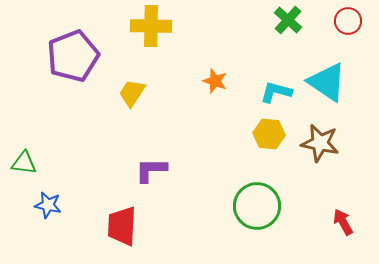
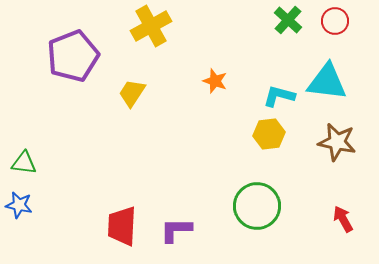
red circle: moved 13 px left
yellow cross: rotated 30 degrees counterclockwise
cyan triangle: rotated 27 degrees counterclockwise
cyan L-shape: moved 3 px right, 4 px down
yellow hexagon: rotated 12 degrees counterclockwise
brown star: moved 17 px right, 1 px up
purple L-shape: moved 25 px right, 60 px down
blue star: moved 29 px left
red arrow: moved 3 px up
